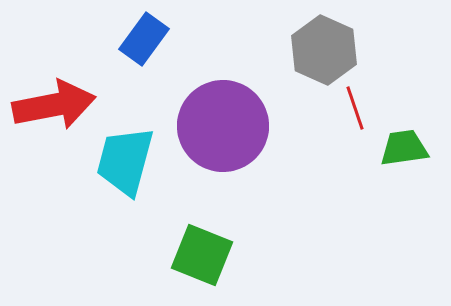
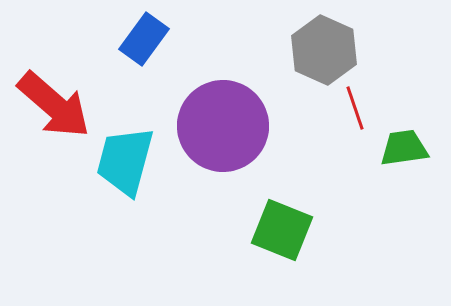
red arrow: rotated 52 degrees clockwise
green square: moved 80 px right, 25 px up
